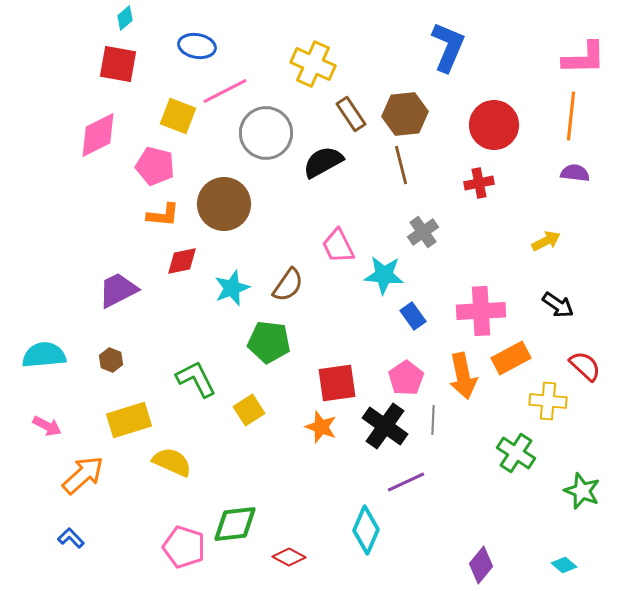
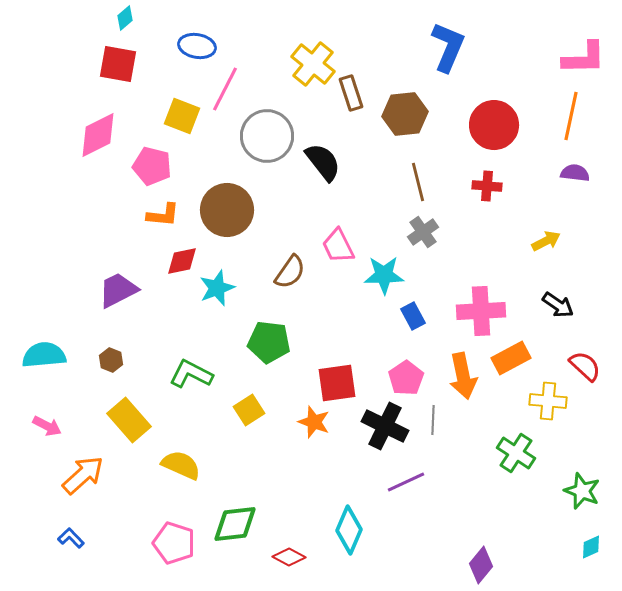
yellow cross at (313, 64): rotated 15 degrees clockwise
pink line at (225, 91): moved 2 px up; rotated 36 degrees counterclockwise
brown rectangle at (351, 114): moved 21 px up; rotated 16 degrees clockwise
yellow square at (178, 116): moved 4 px right
orange line at (571, 116): rotated 6 degrees clockwise
gray circle at (266, 133): moved 1 px right, 3 px down
black semicircle at (323, 162): rotated 81 degrees clockwise
brown line at (401, 165): moved 17 px right, 17 px down
pink pentagon at (155, 166): moved 3 px left
red cross at (479, 183): moved 8 px right, 3 px down; rotated 16 degrees clockwise
brown circle at (224, 204): moved 3 px right, 6 px down
cyan star at (384, 275): rotated 6 degrees counterclockwise
brown semicircle at (288, 285): moved 2 px right, 13 px up
cyan star at (232, 288): moved 15 px left
blue rectangle at (413, 316): rotated 8 degrees clockwise
green L-shape at (196, 379): moved 5 px left, 5 px up; rotated 36 degrees counterclockwise
yellow rectangle at (129, 420): rotated 66 degrees clockwise
black cross at (385, 426): rotated 9 degrees counterclockwise
orange star at (321, 427): moved 7 px left, 5 px up
yellow semicircle at (172, 462): moved 9 px right, 3 px down
cyan diamond at (366, 530): moved 17 px left
pink pentagon at (184, 547): moved 10 px left, 4 px up
cyan diamond at (564, 565): moved 27 px right, 18 px up; rotated 65 degrees counterclockwise
